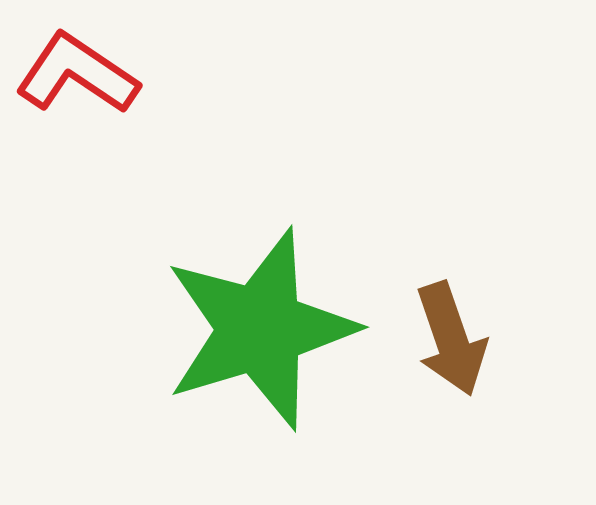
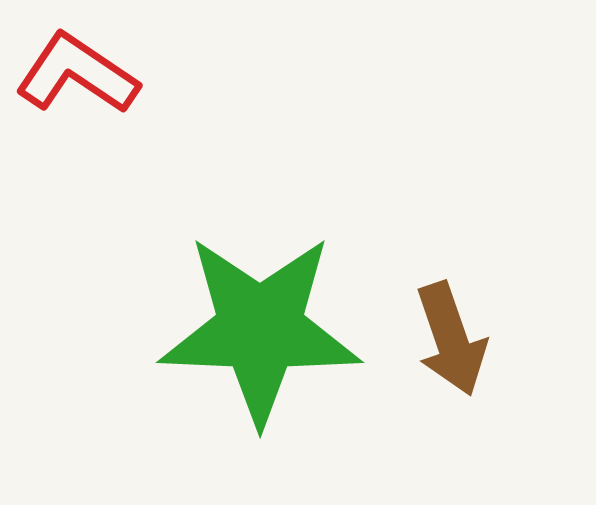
green star: rotated 19 degrees clockwise
